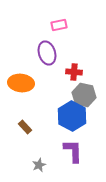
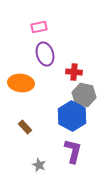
pink rectangle: moved 20 px left, 2 px down
purple ellipse: moved 2 px left, 1 px down
purple L-shape: rotated 15 degrees clockwise
gray star: rotated 24 degrees counterclockwise
